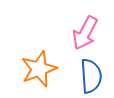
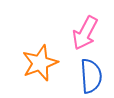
orange star: moved 1 px right, 6 px up
